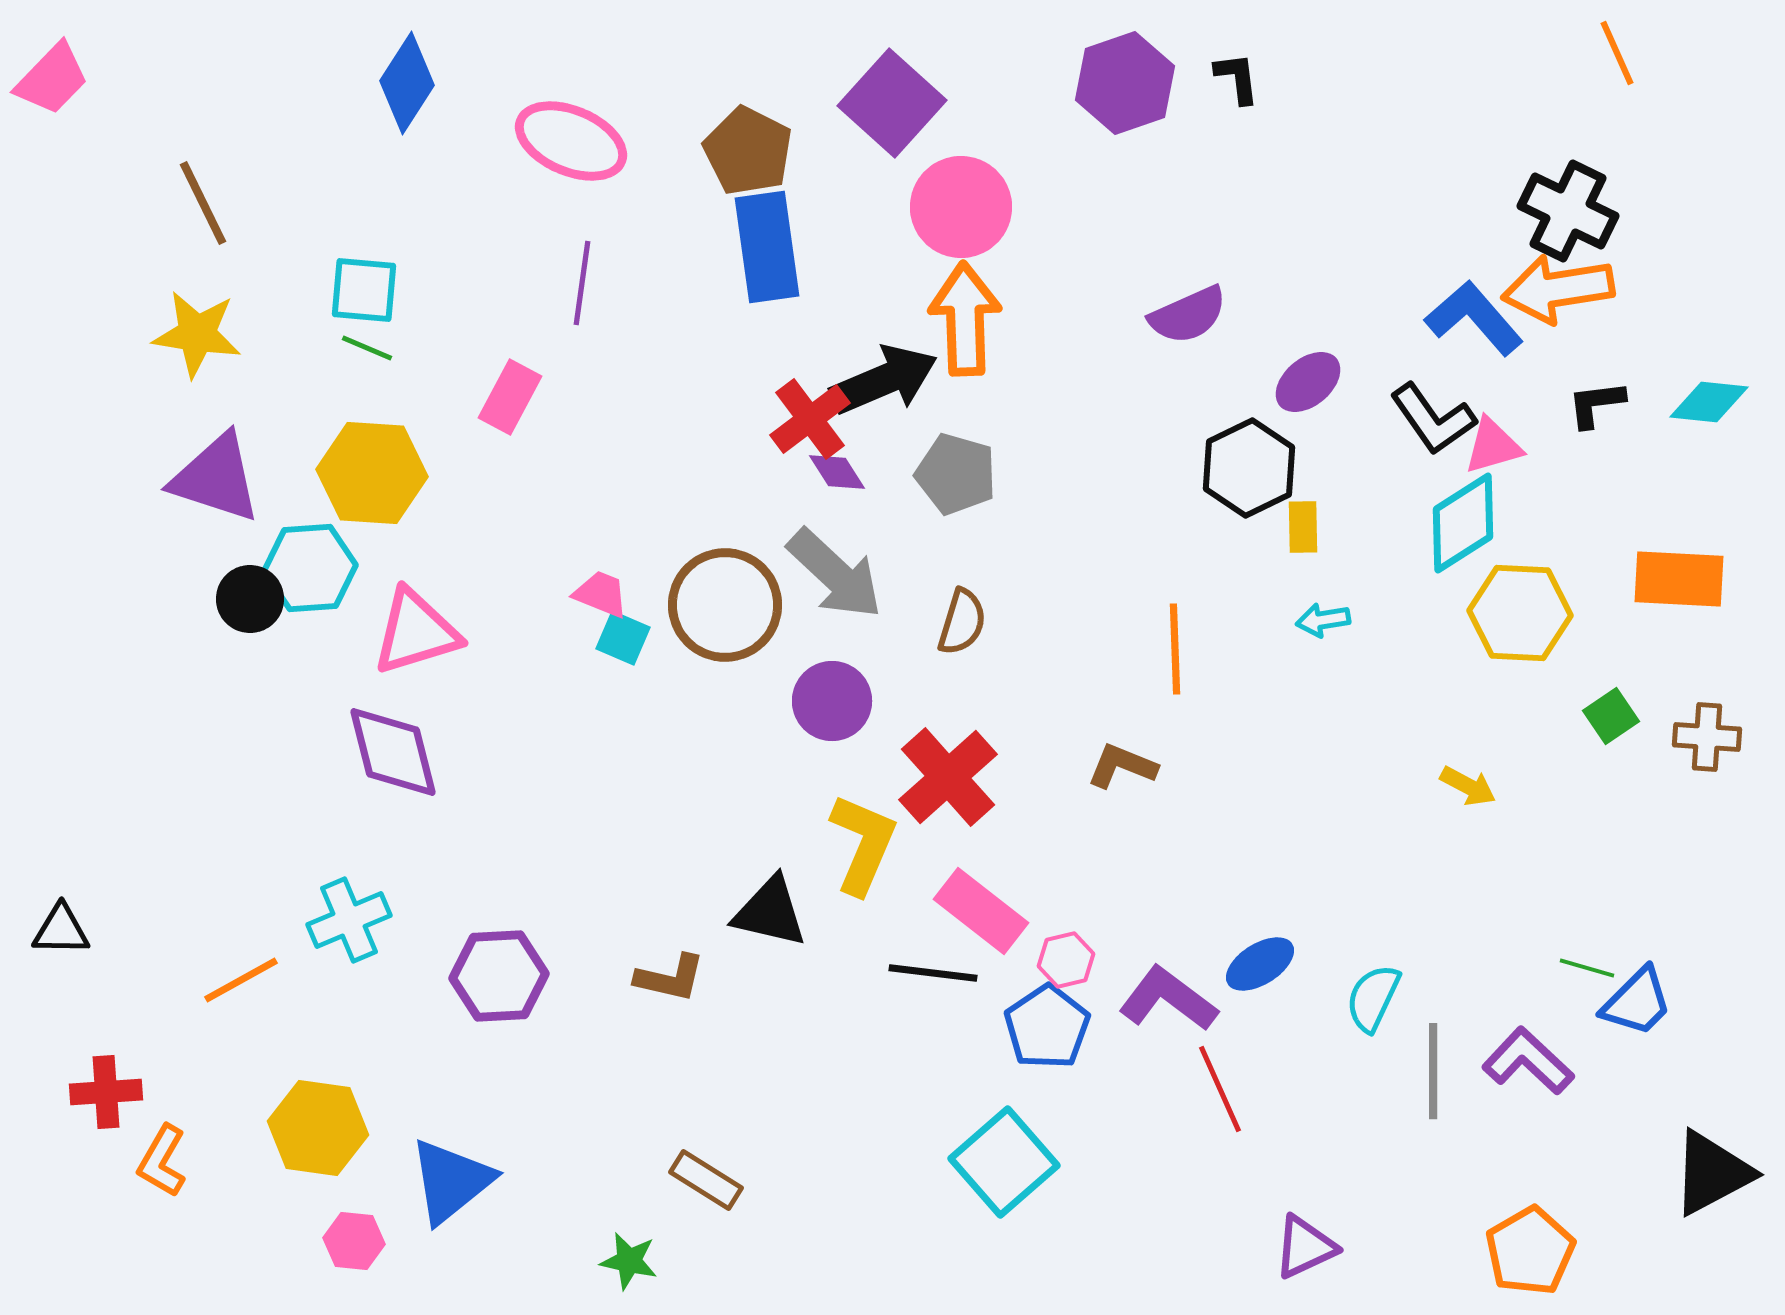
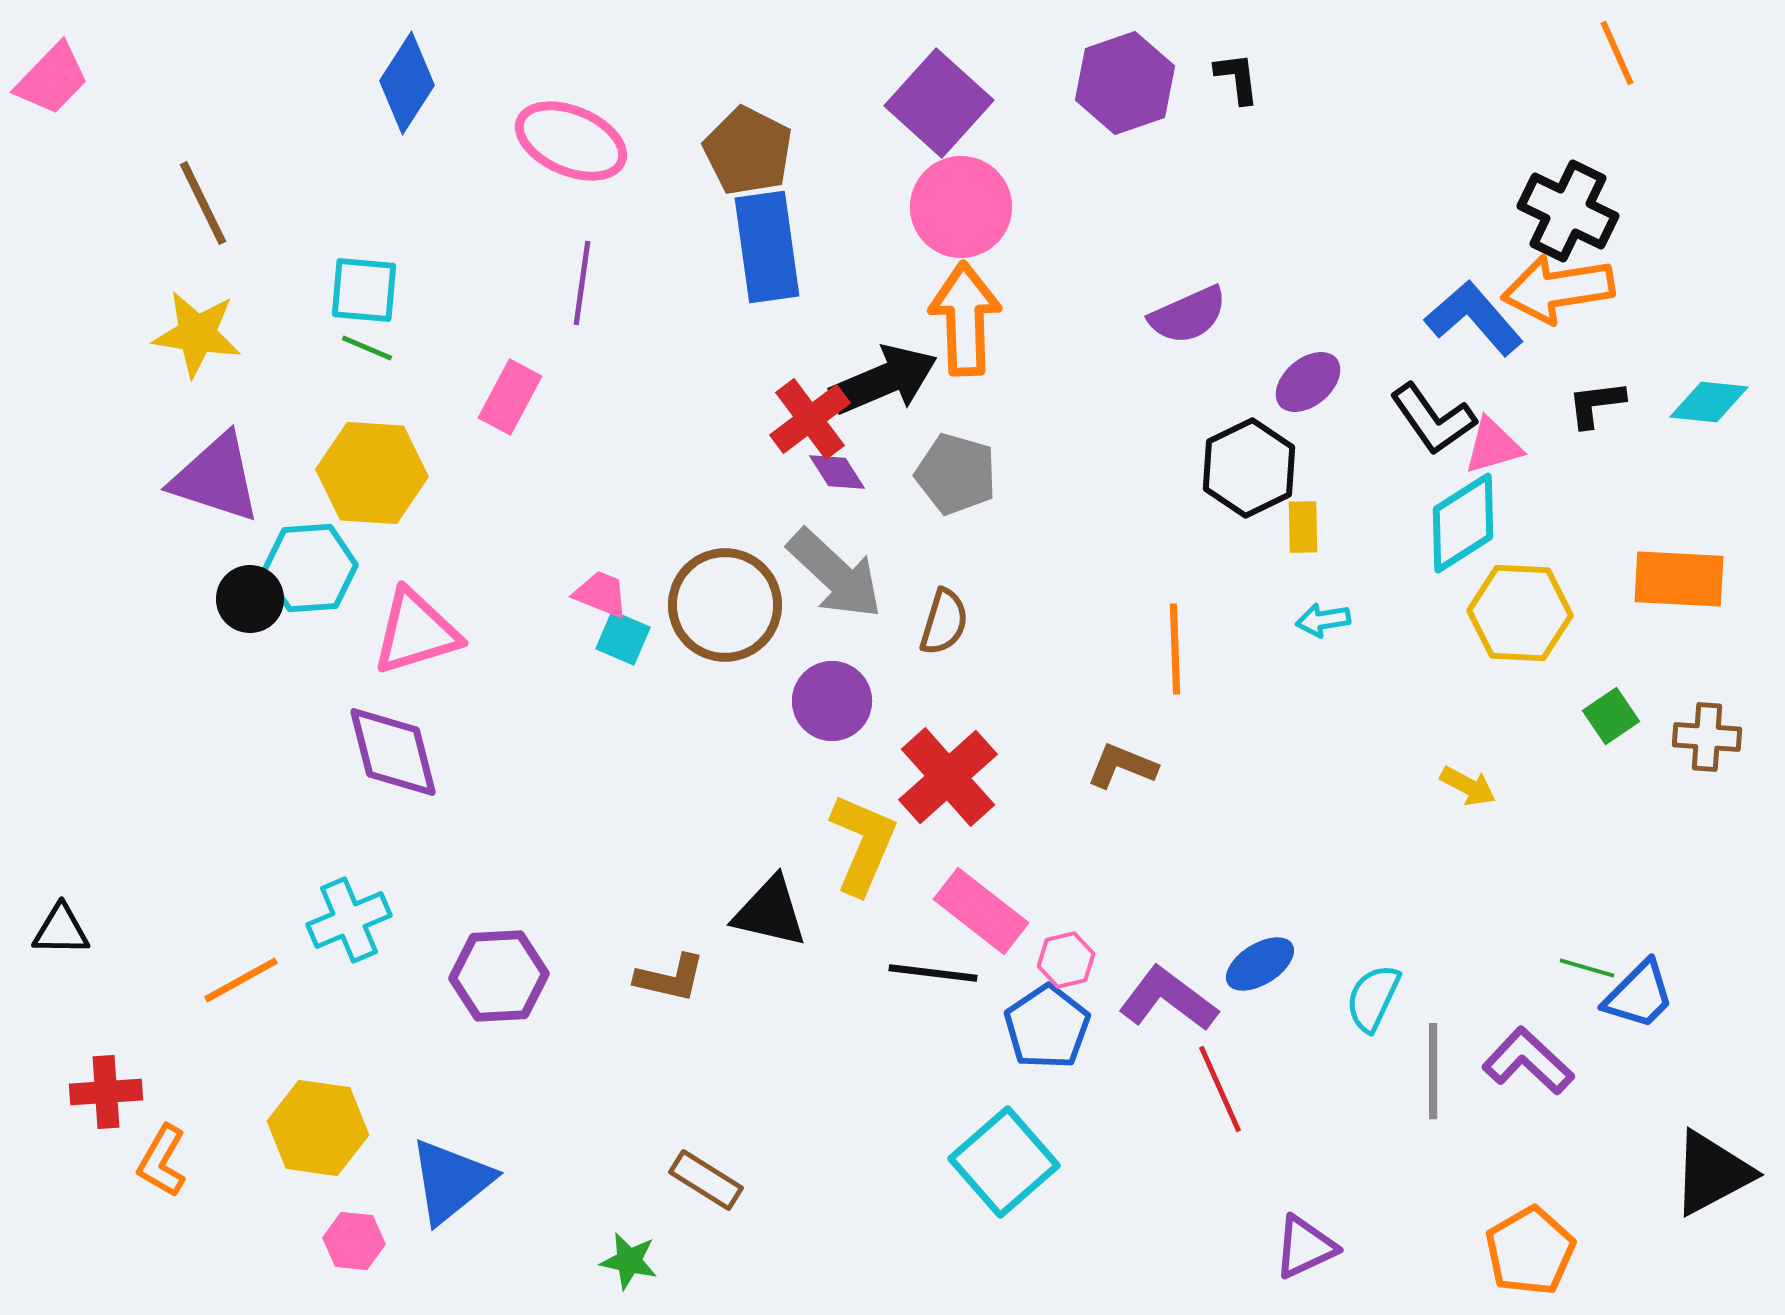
purple square at (892, 103): moved 47 px right
brown semicircle at (962, 622): moved 18 px left
blue trapezoid at (1637, 1002): moved 2 px right, 7 px up
